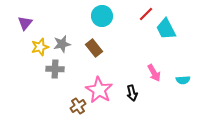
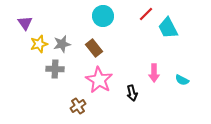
cyan circle: moved 1 px right
purple triangle: rotated 14 degrees counterclockwise
cyan trapezoid: moved 2 px right, 1 px up
yellow star: moved 1 px left, 3 px up
pink arrow: rotated 30 degrees clockwise
cyan semicircle: moved 1 px left; rotated 32 degrees clockwise
pink star: moved 10 px up
